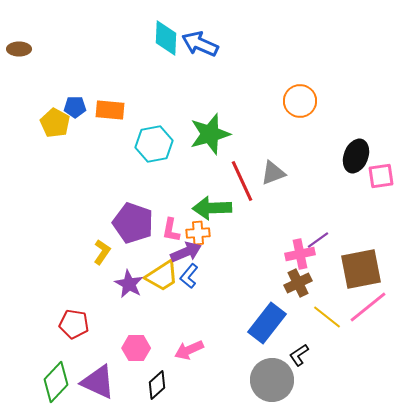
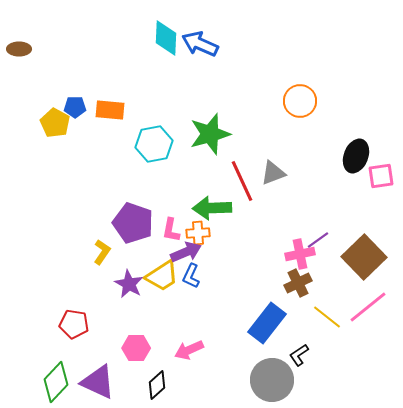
brown square: moved 3 px right, 12 px up; rotated 33 degrees counterclockwise
blue L-shape: moved 2 px right; rotated 15 degrees counterclockwise
